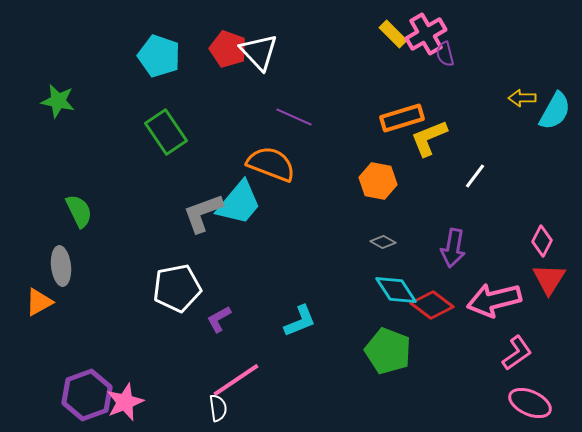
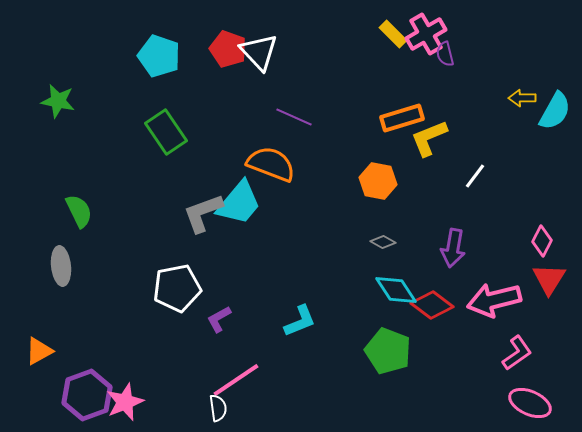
orange triangle: moved 49 px down
